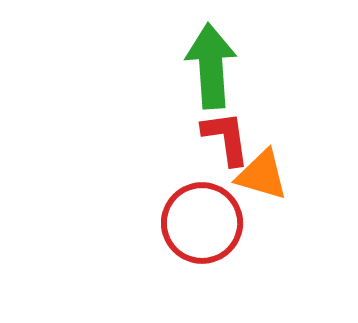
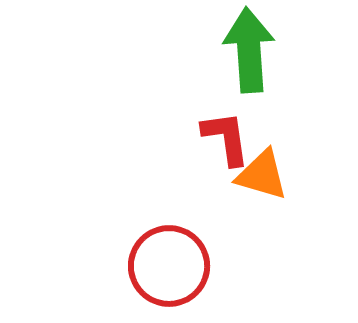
green arrow: moved 38 px right, 16 px up
red circle: moved 33 px left, 43 px down
